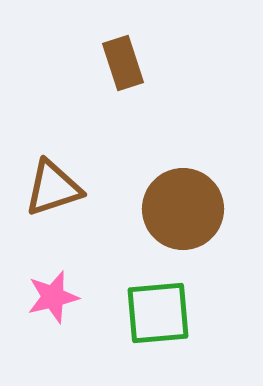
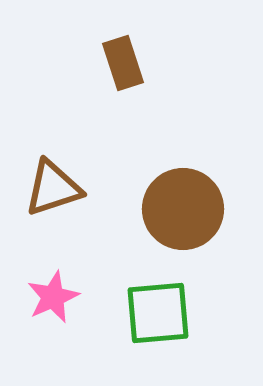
pink star: rotated 10 degrees counterclockwise
